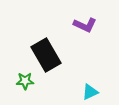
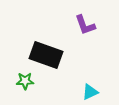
purple L-shape: rotated 45 degrees clockwise
black rectangle: rotated 40 degrees counterclockwise
